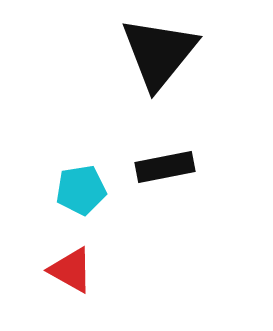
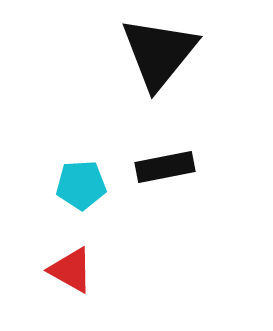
cyan pentagon: moved 5 px up; rotated 6 degrees clockwise
